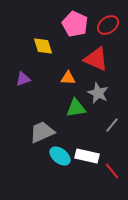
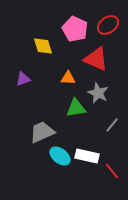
pink pentagon: moved 5 px down
